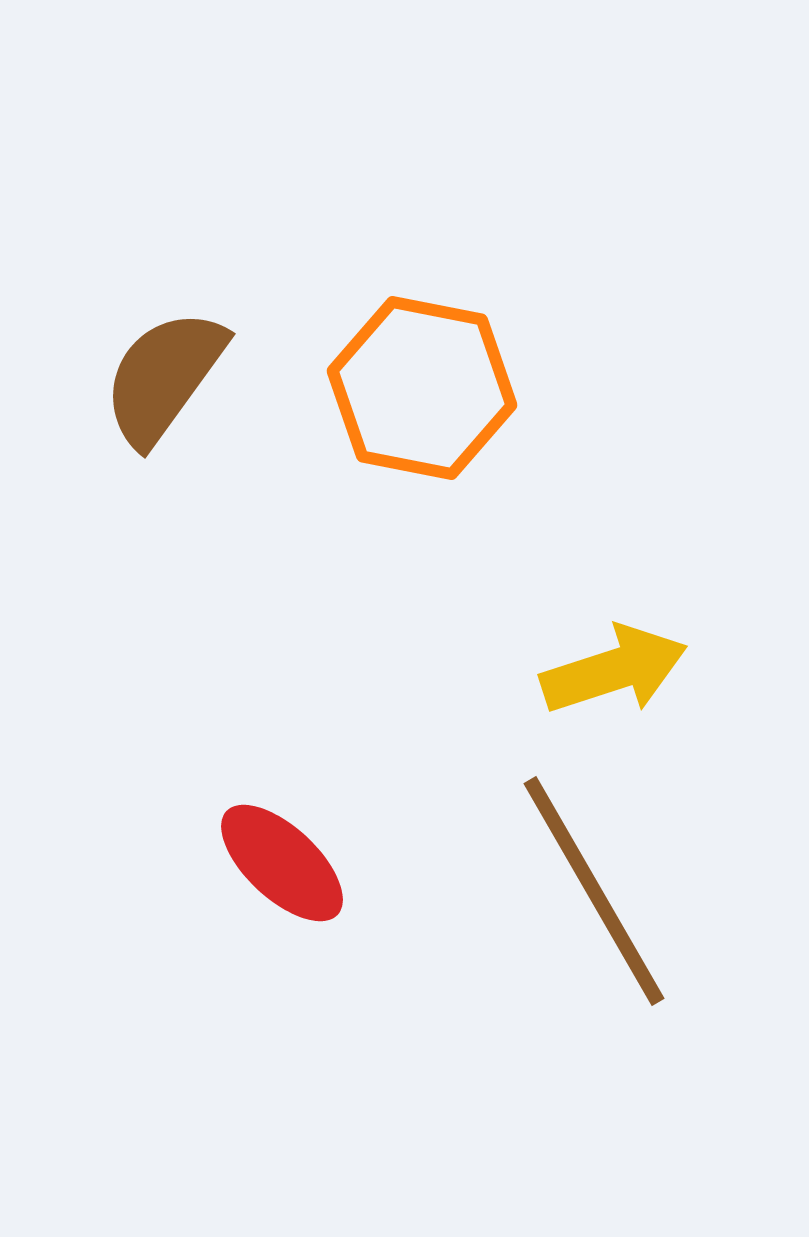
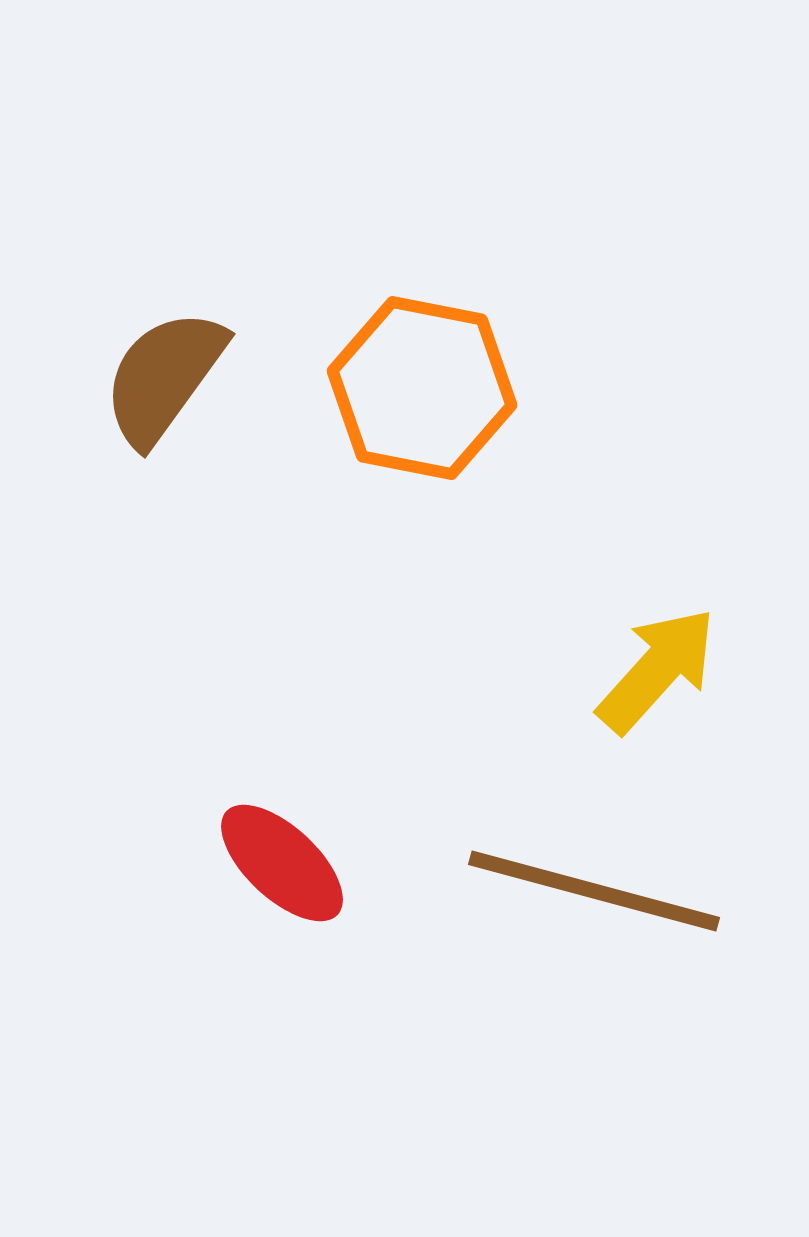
yellow arrow: moved 43 px right; rotated 30 degrees counterclockwise
brown line: rotated 45 degrees counterclockwise
